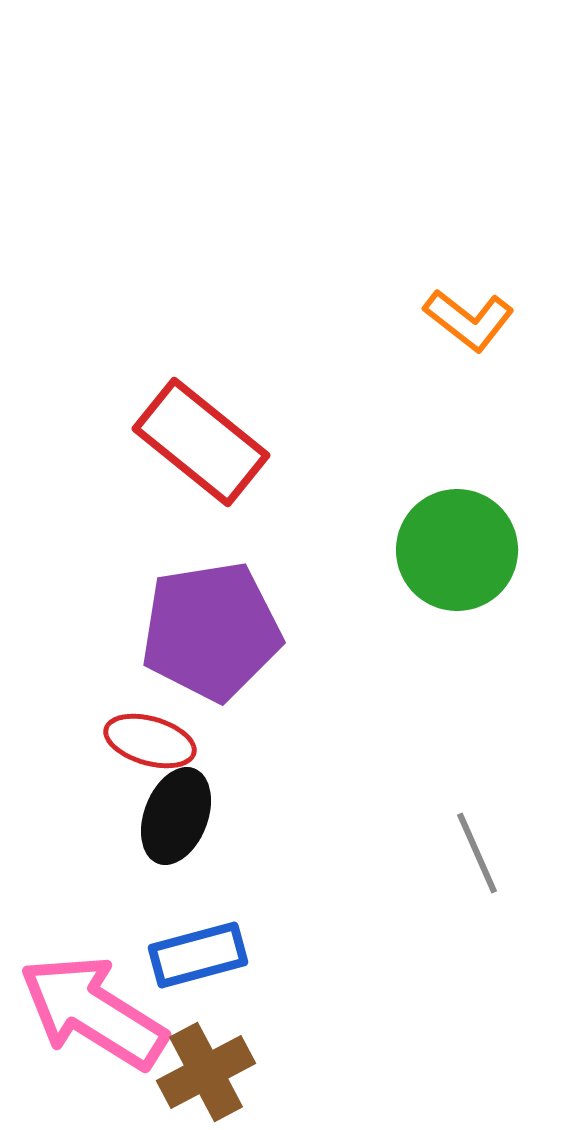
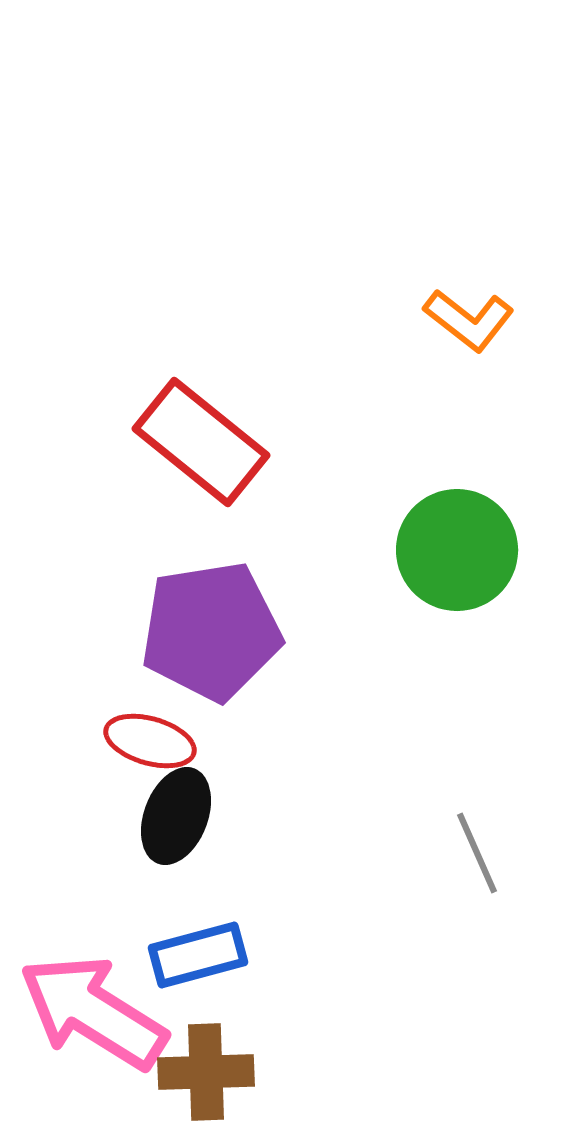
brown cross: rotated 26 degrees clockwise
